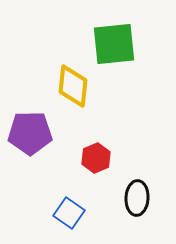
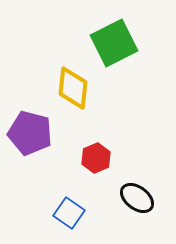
green square: moved 1 px up; rotated 21 degrees counterclockwise
yellow diamond: moved 2 px down
purple pentagon: rotated 15 degrees clockwise
black ellipse: rotated 56 degrees counterclockwise
